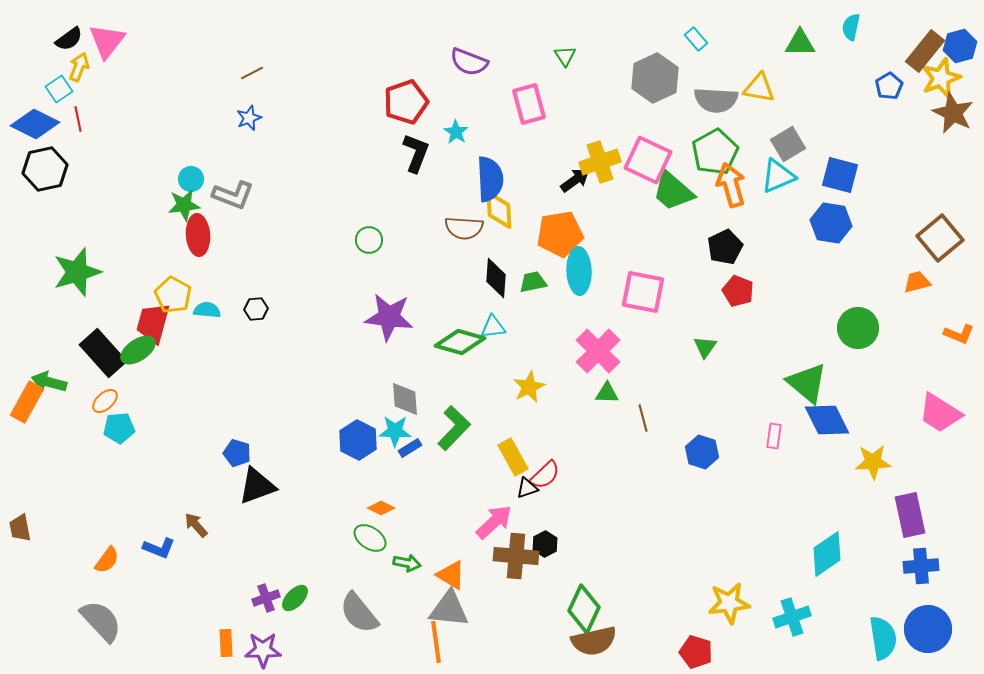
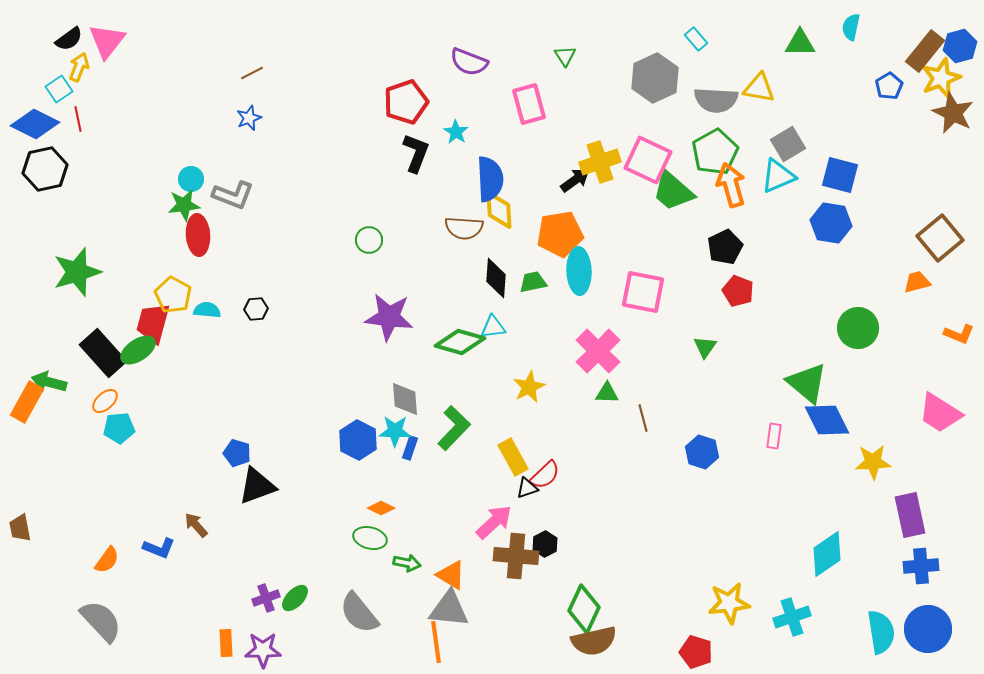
blue rectangle at (410, 448): rotated 40 degrees counterclockwise
green ellipse at (370, 538): rotated 20 degrees counterclockwise
cyan semicircle at (883, 638): moved 2 px left, 6 px up
